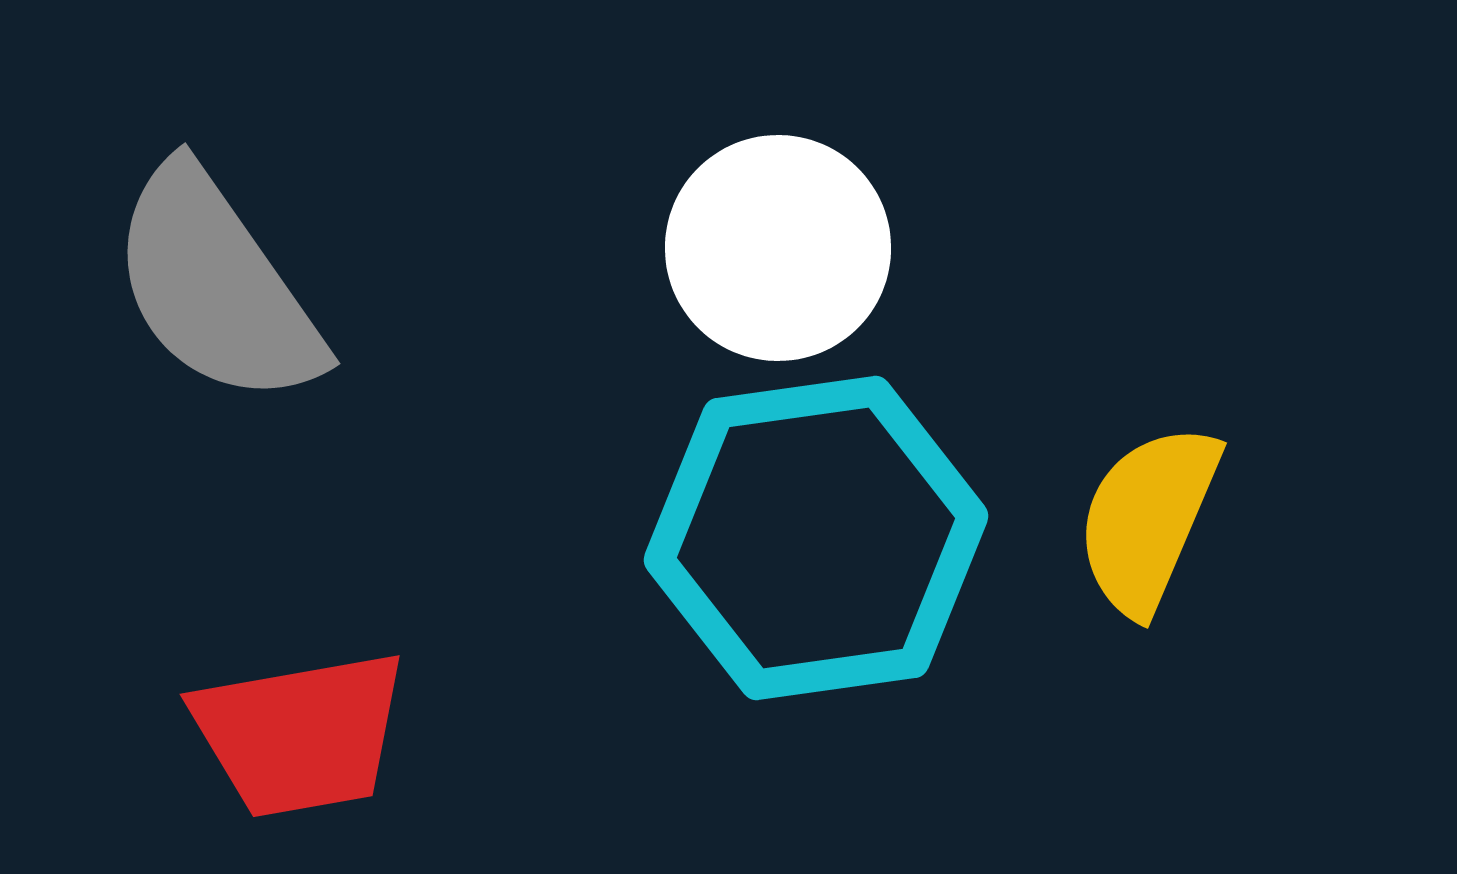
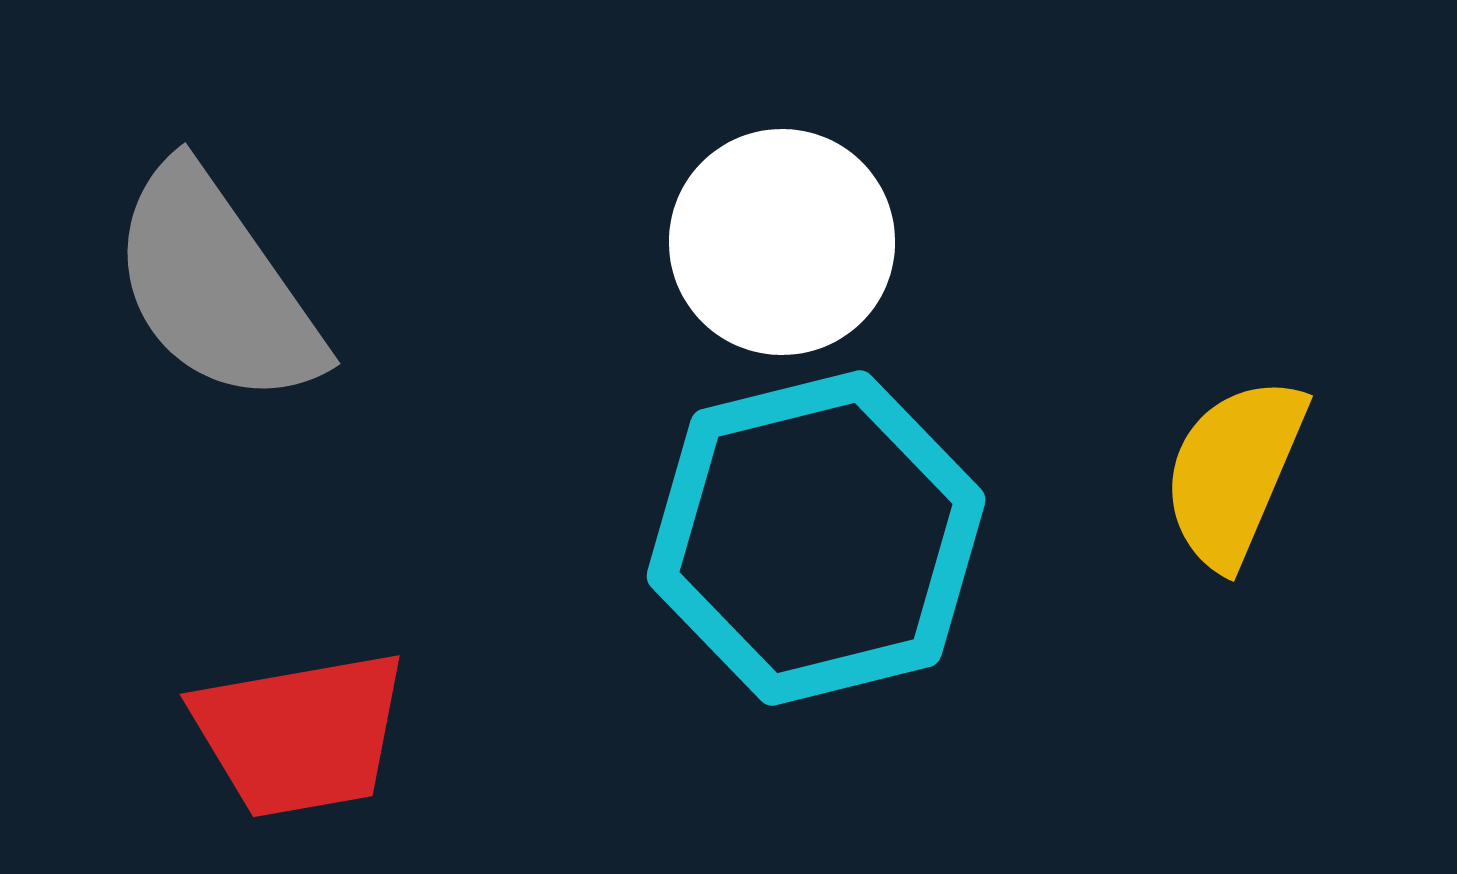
white circle: moved 4 px right, 6 px up
yellow semicircle: moved 86 px right, 47 px up
cyan hexagon: rotated 6 degrees counterclockwise
